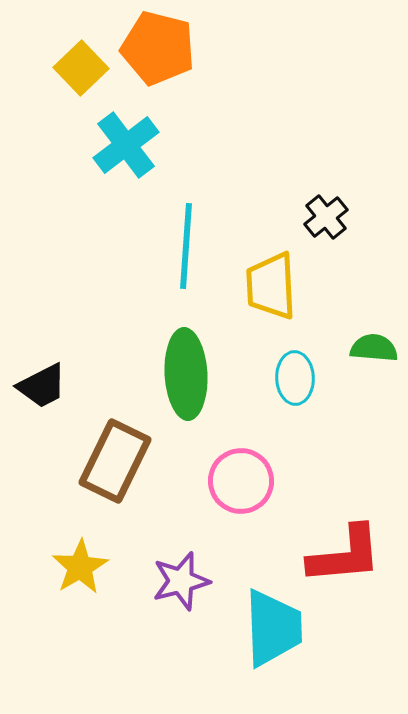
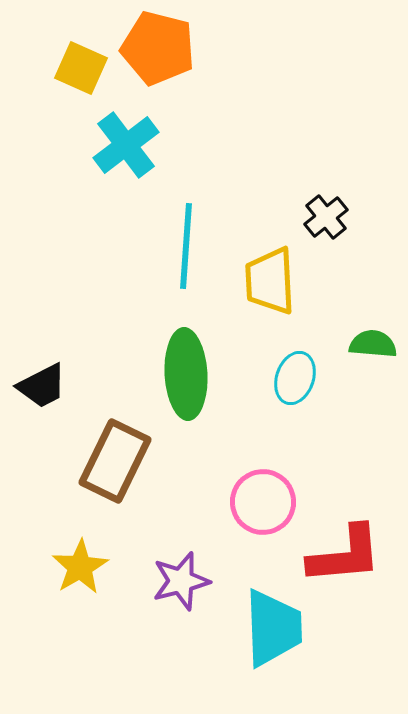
yellow square: rotated 22 degrees counterclockwise
yellow trapezoid: moved 1 px left, 5 px up
green semicircle: moved 1 px left, 4 px up
cyan ellipse: rotated 21 degrees clockwise
pink circle: moved 22 px right, 21 px down
